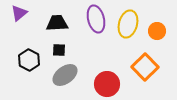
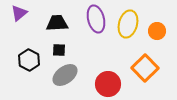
orange square: moved 1 px down
red circle: moved 1 px right
